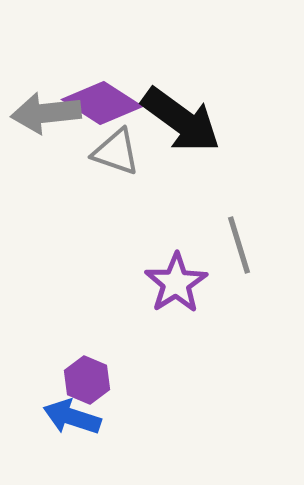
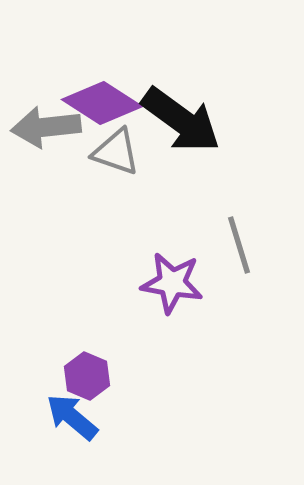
gray arrow: moved 14 px down
purple star: moved 4 px left; rotated 30 degrees counterclockwise
purple hexagon: moved 4 px up
blue arrow: rotated 22 degrees clockwise
